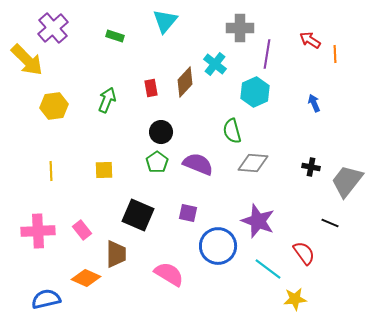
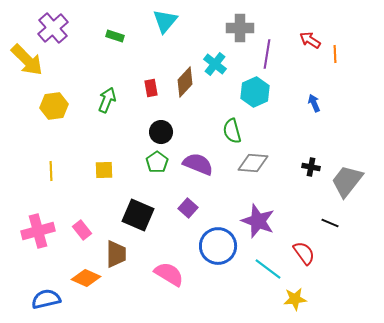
purple square: moved 5 px up; rotated 30 degrees clockwise
pink cross: rotated 12 degrees counterclockwise
